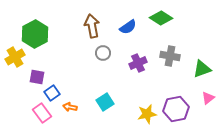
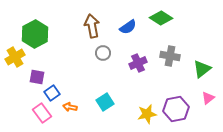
green triangle: rotated 18 degrees counterclockwise
